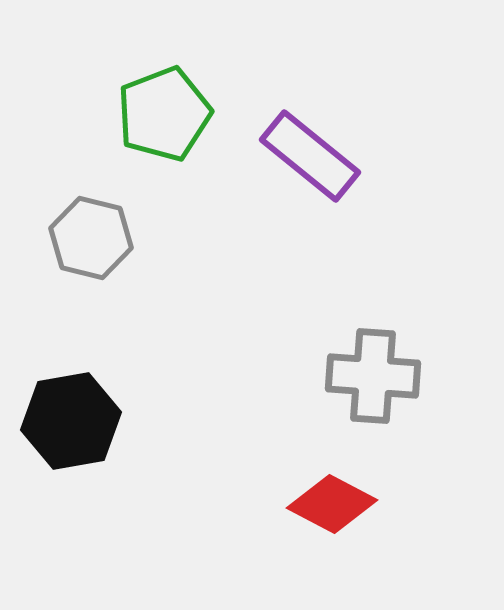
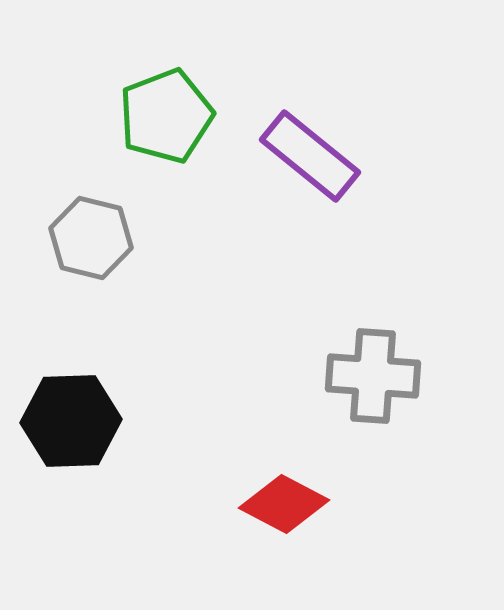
green pentagon: moved 2 px right, 2 px down
black hexagon: rotated 8 degrees clockwise
red diamond: moved 48 px left
